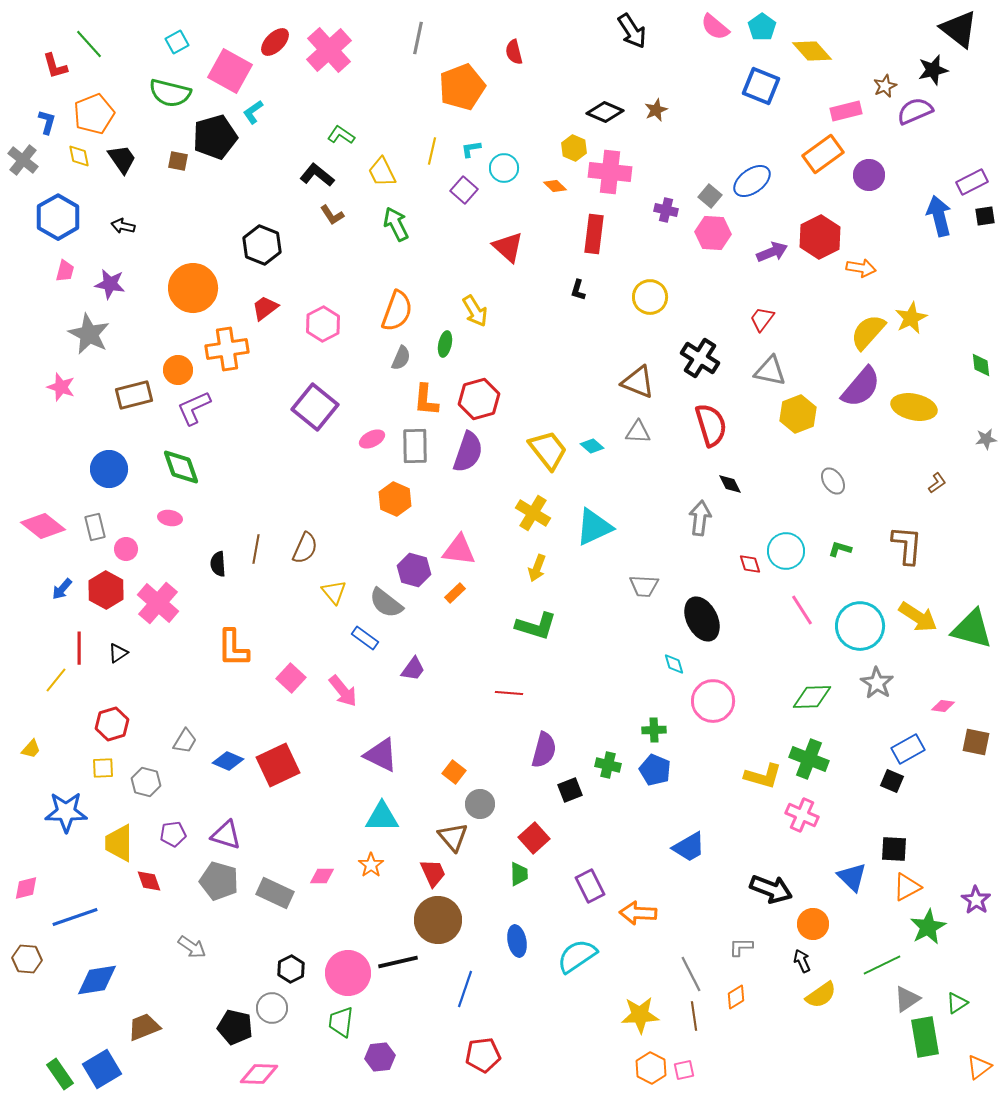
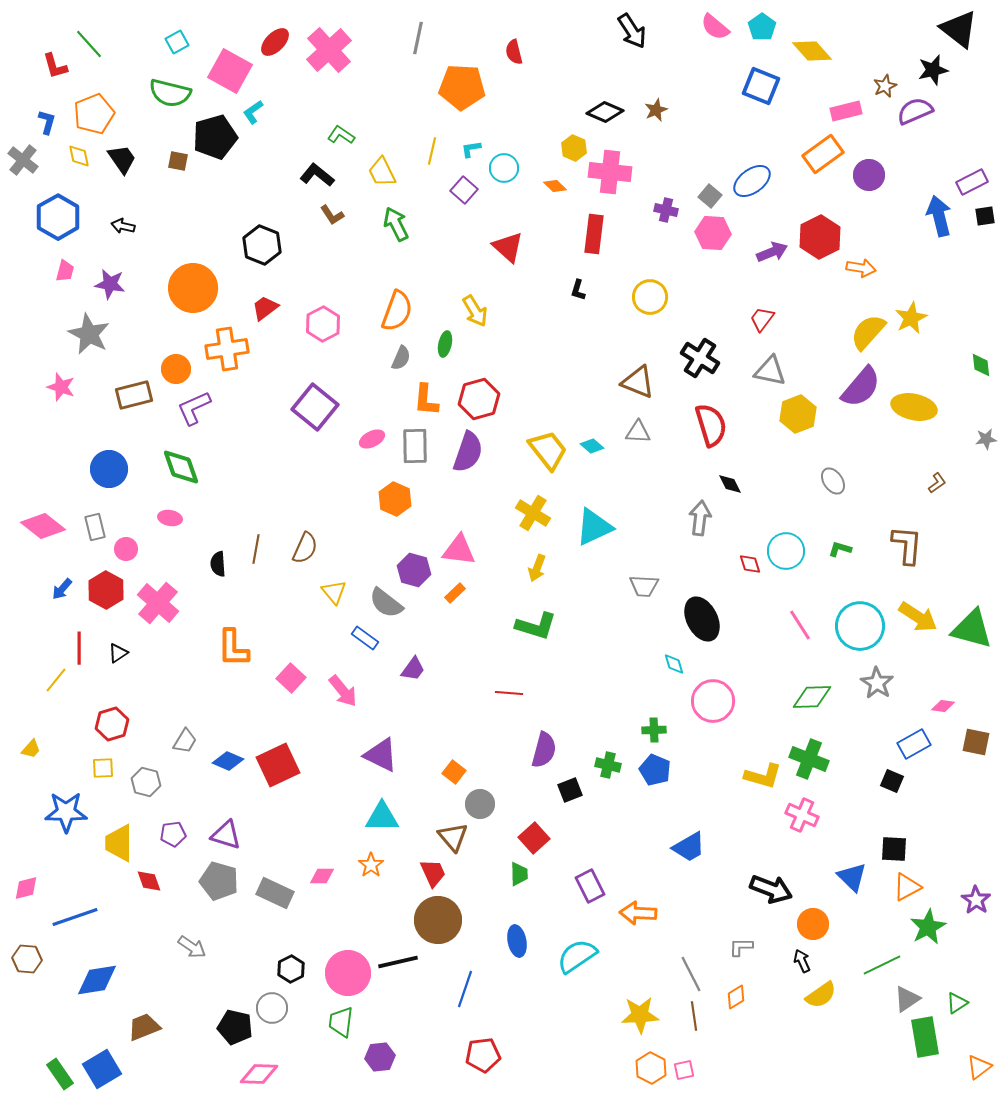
orange pentagon at (462, 87): rotated 24 degrees clockwise
orange circle at (178, 370): moved 2 px left, 1 px up
pink line at (802, 610): moved 2 px left, 15 px down
blue rectangle at (908, 749): moved 6 px right, 5 px up
